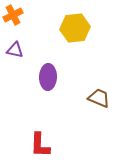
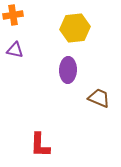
orange cross: rotated 18 degrees clockwise
purple ellipse: moved 20 px right, 7 px up
